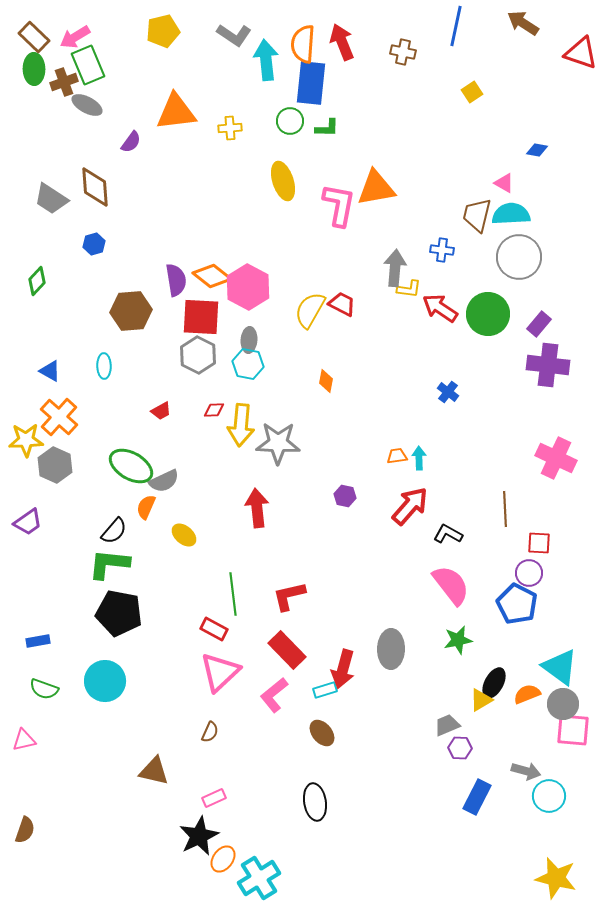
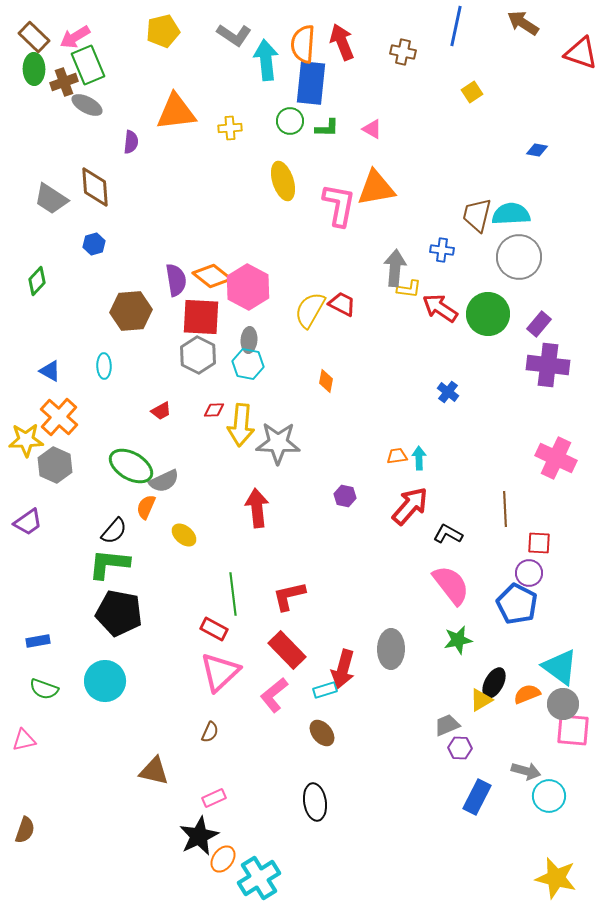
purple semicircle at (131, 142): rotated 30 degrees counterclockwise
pink triangle at (504, 183): moved 132 px left, 54 px up
